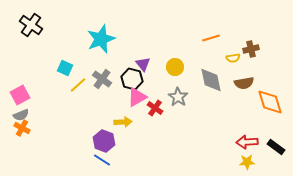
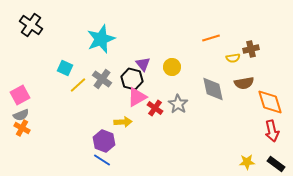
yellow circle: moved 3 px left
gray diamond: moved 2 px right, 9 px down
gray star: moved 7 px down
red arrow: moved 25 px right, 11 px up; rotated 100 degrees counterclockwise
black rectangle: moved 17 px down
